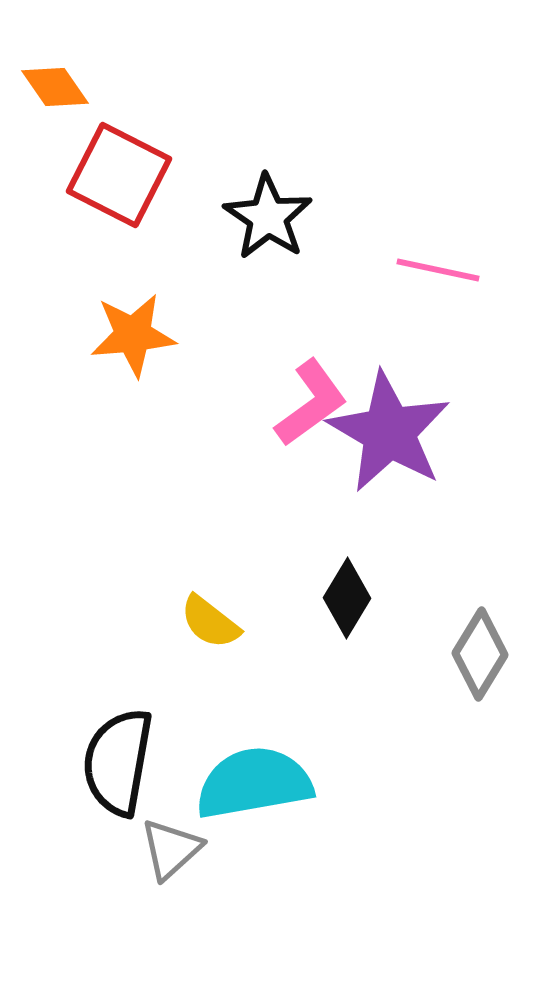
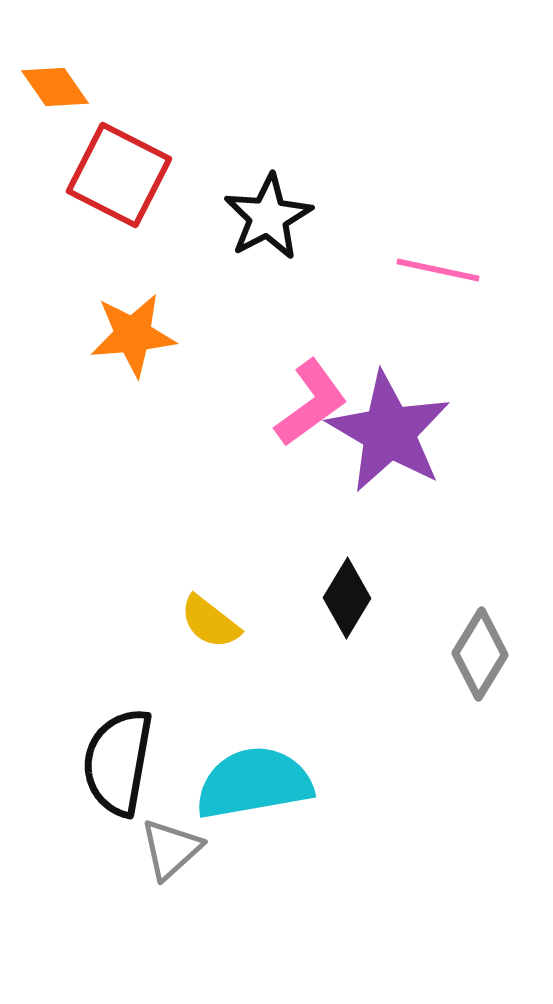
black star: rotated 10 degrees clockwise
